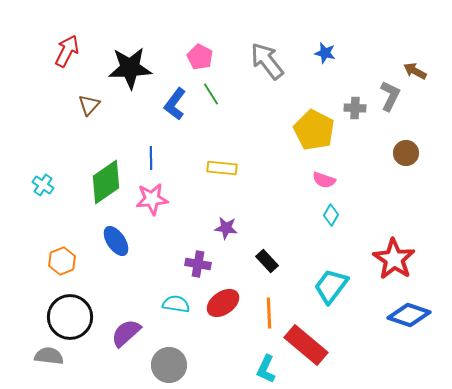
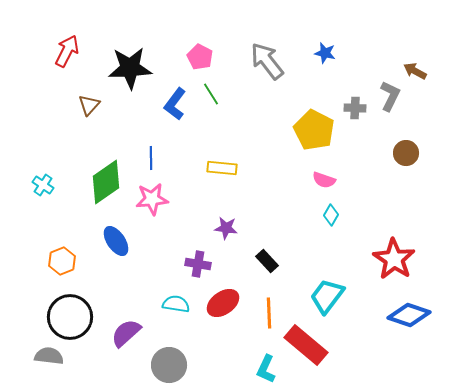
cyan trapezoid: moved 4 px left, 10 px down
